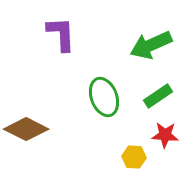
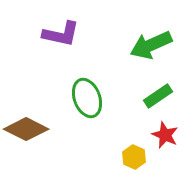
purple L-shape: rotated 105 degrees clockwise
green ellipse: moved 17 px left, 1 px down
red star: rotated 20 degrees clockwise
yellow hexagon: rotated 20 degrees clockwise
